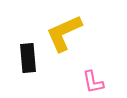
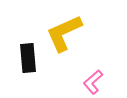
pink L-shape: rotated 60 degrees clockwise
